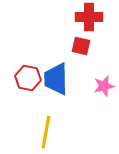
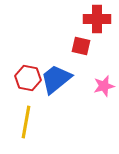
red cross: moved 8 px right, 2 px down
blue trapezoid: rotated 52 degrees clockwise
yellow line: moved 20 px left, 10 px up
